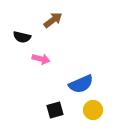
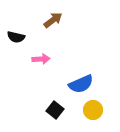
black semicircle: moved 6 px left
pink arrow: rotated 18 degrees counterclockwise
black square: rotated 36 degrees counterclockwise
